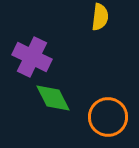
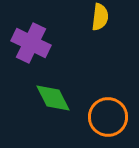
purple cross: moved 1 px left, 14 px up
